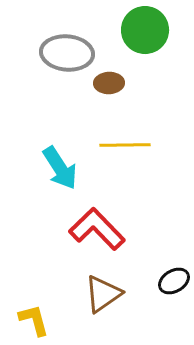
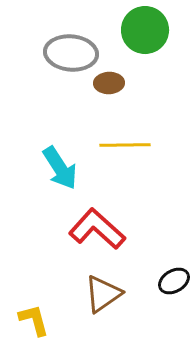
gray ellipse: moved 4 px right
red L-shape: rotated 4 degrees counterclockwise
